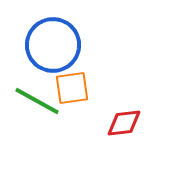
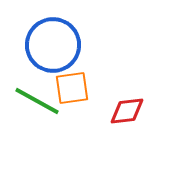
red diamond: moved 3 px right, 12 px up
